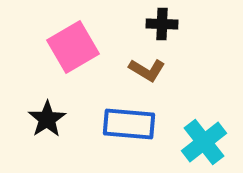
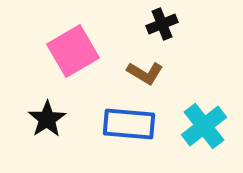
black cross: rotated 24 degrees counterclockwise
pink square: moved 4 px down
brown L-shape: moved 2 px left, 3 px down
cyan cross: moved 16 px up
